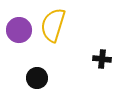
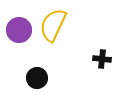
yellow semicircle: rotated 8 degrees clockwise
